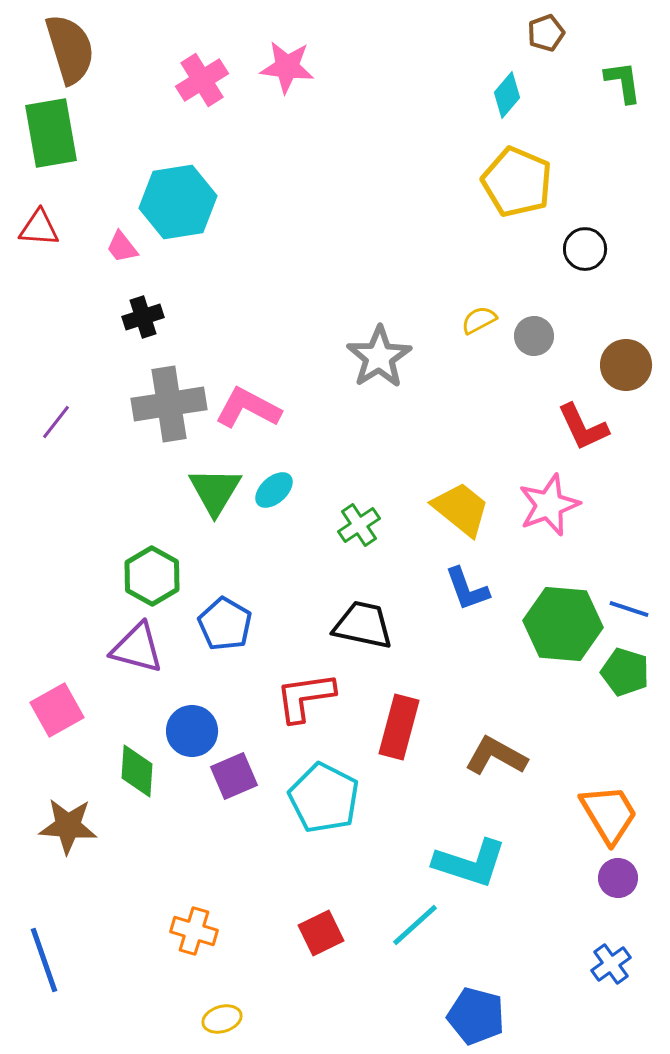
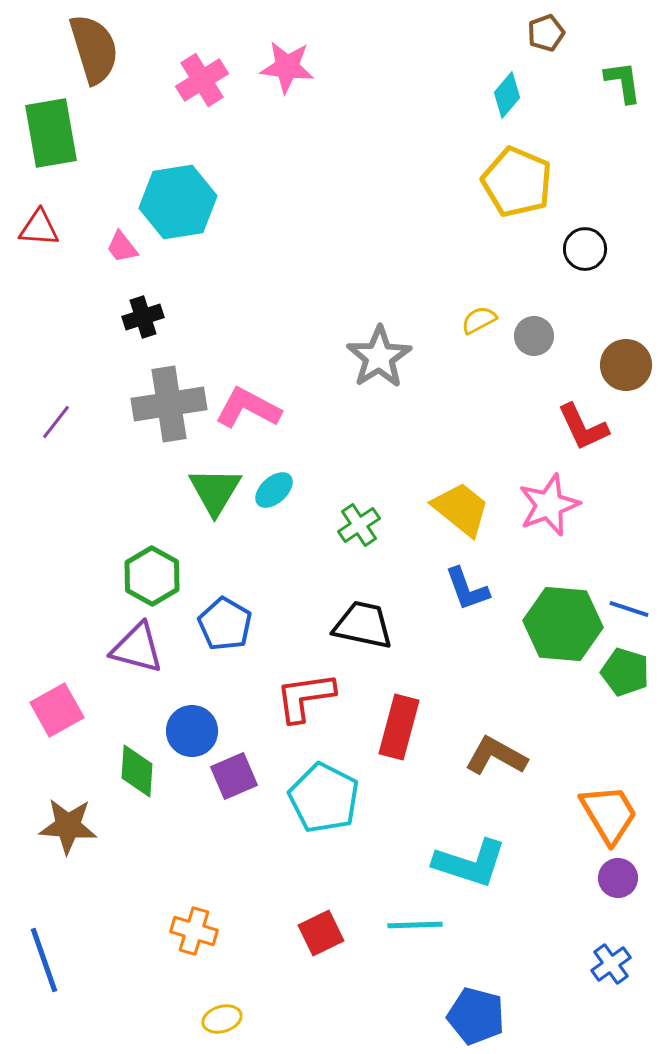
brown semicircle at (70, 49): moved 24 px right
cyan line at (415, 925): rotated 40 degrees clockwise
